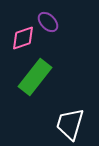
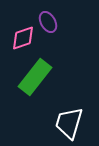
purple ellipse: rotated 15 degrees clockwise
white trapezoid: moved 1 px left, 1 px up
